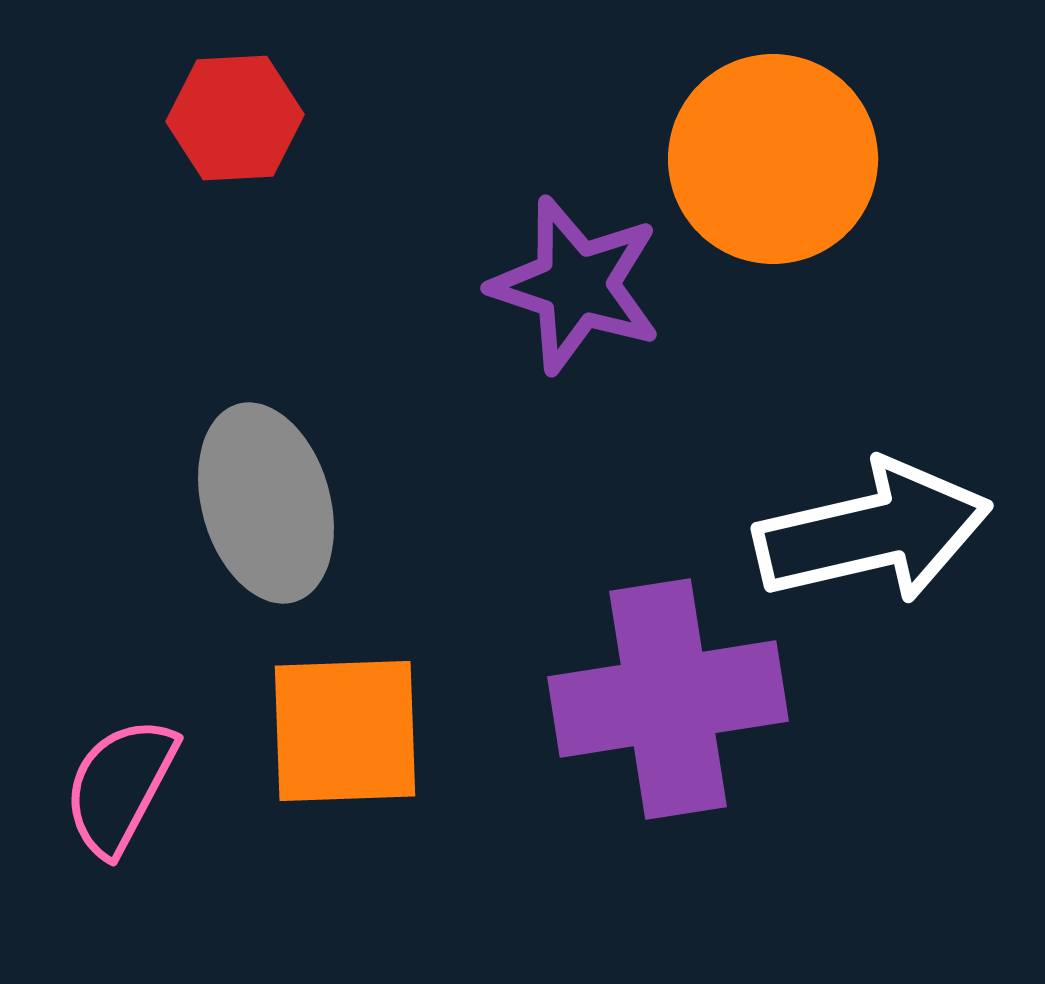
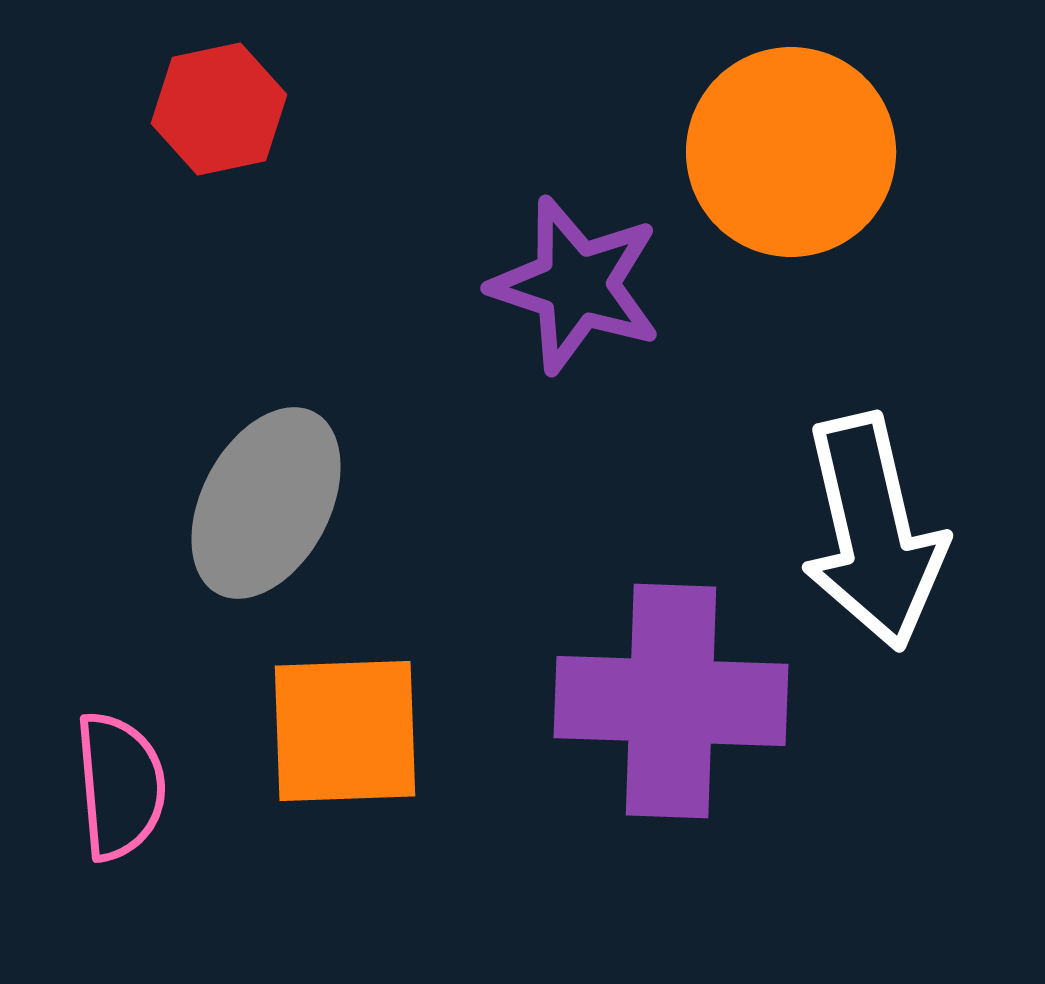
red hexagon: moved 16 px left, 9 px up; rotated 9 degrees counterclockwise
orange circle: moved 18 px right, 7 px up
gray ellipse: rotated 44 degrees clockwise
white arrow: rotated 90 degrees clockwise
purple cross: moved 3 px right, 2 px down; rotated 11 degrees clockwise
pink semicircle: rotated 147 degrees clockwise
